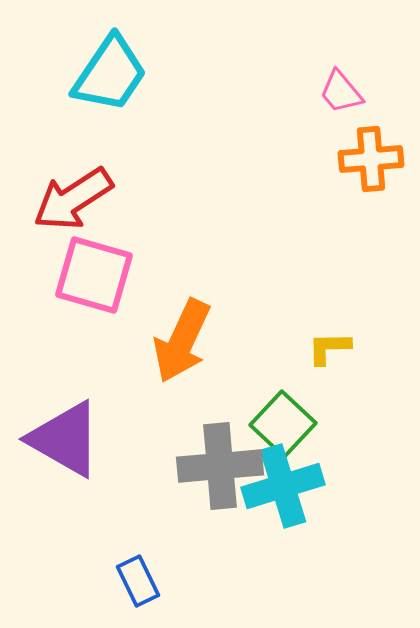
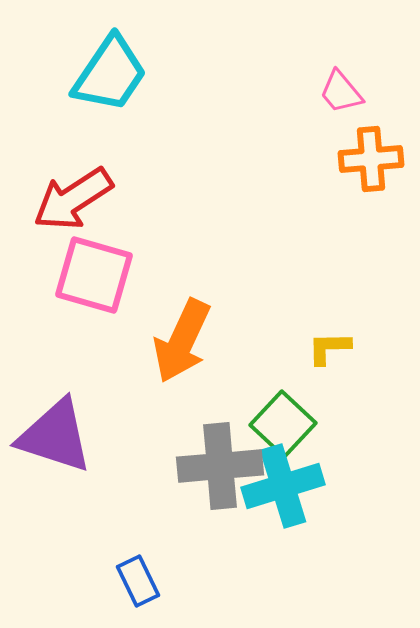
purple triangle: moved 10 px left, 3 px up; rotated 12 degrees counterclockwise
